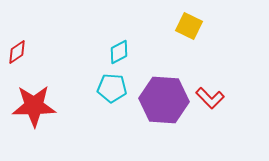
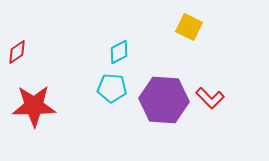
yellow square: moved 1 px down
